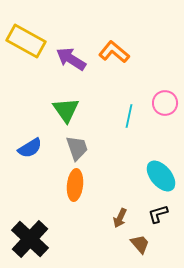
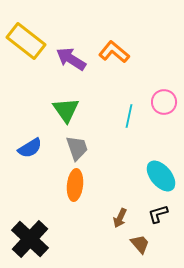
yellow rectangle: rotated 9 degrees clockwise
pink circle: moved 1 px left, 1 px up
